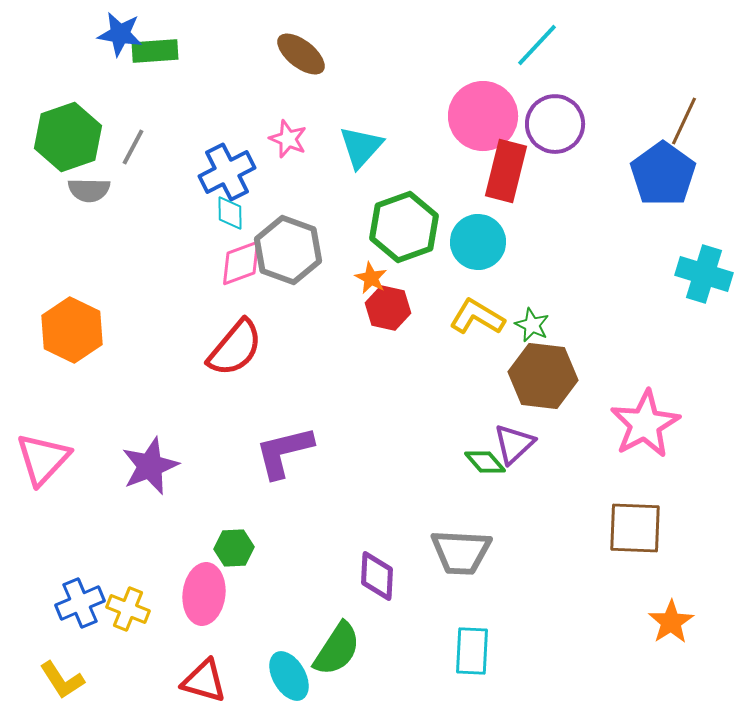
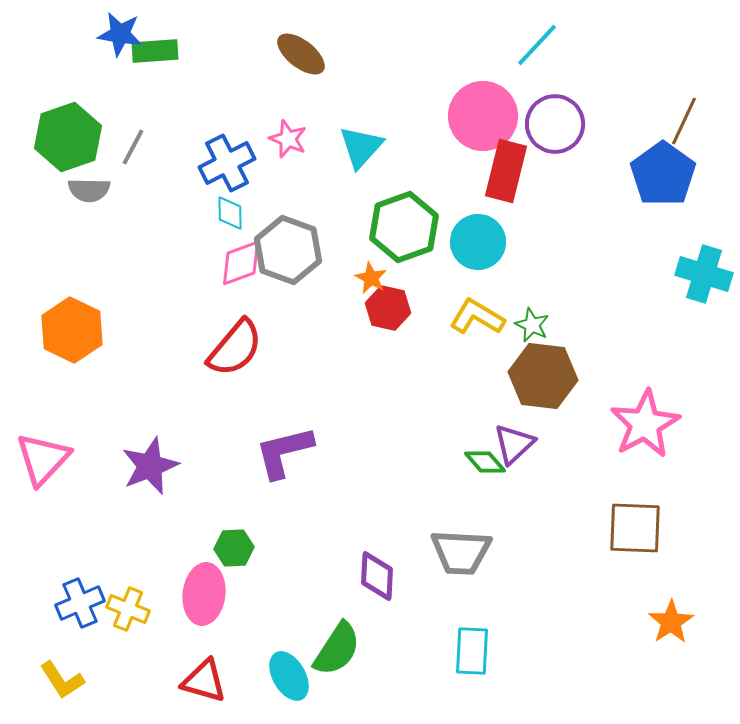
blue cross at (227, 172): moved 9 px up
